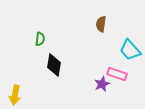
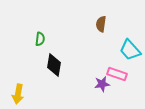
purple star: rotated 14 degrees clockwise
yellow arrow: moved 3 px right, 1 px up
